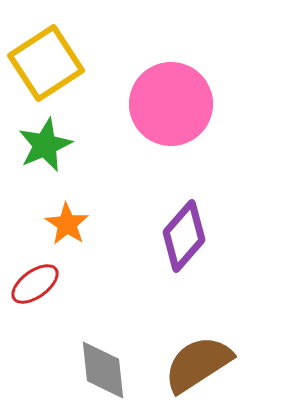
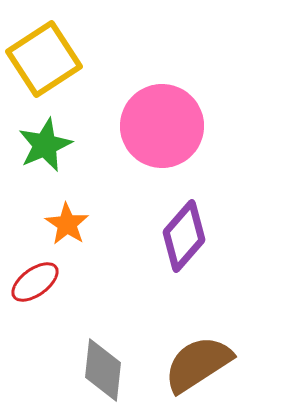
yellow square: moved 2 px left, 4 px up
pink circle: moved 9 px left, 22 px down
red ellipse: moved 2 px up
gray diamond: rotated 12 degrees clockwise
